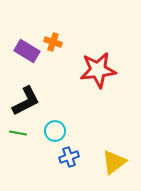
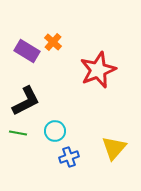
orange cross: rotated 24 degrees clockwise
red star: rotated 15 degrees counterclockwise
yellow triangle: moved 14 px up; rotated 12 degrees counterclockwise
